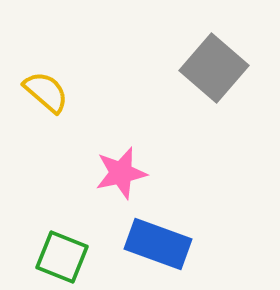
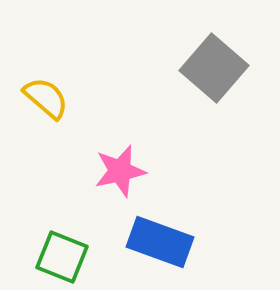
yellow semicircle: moved 6 px down
pink star: moved 1 px left, 2 px up
blue rectangle: moved 2 px right, 2 px up
